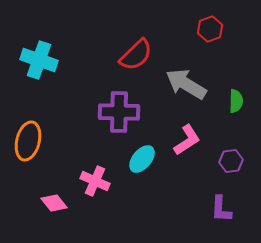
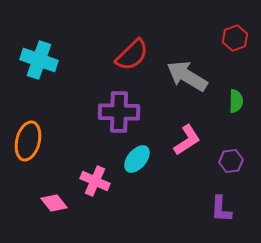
red hexagon: moved 25 px right, 9 px down
red semicircle: moved 4 px left
gray arrow: moved 1 px right, 8 px up
cyan ellipse: moved 5 px left
